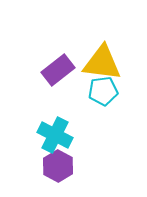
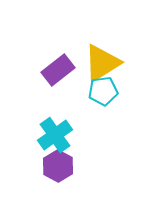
yellow triangle: rotated 39 degrees counterclockwise
cyan cross: rotated 28 degrees clockwise
